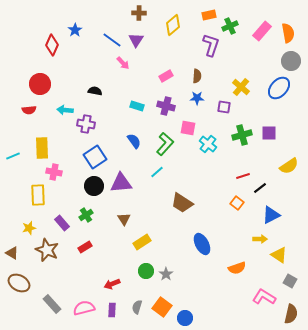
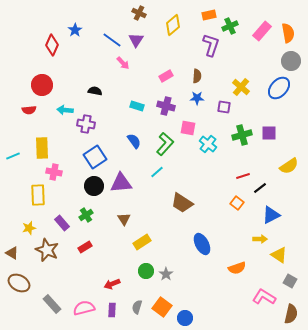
brown cross at (139, 13): rotated 24 degrees clockwise
red circle at (40, 84): moved 2 px right, 1 px down
